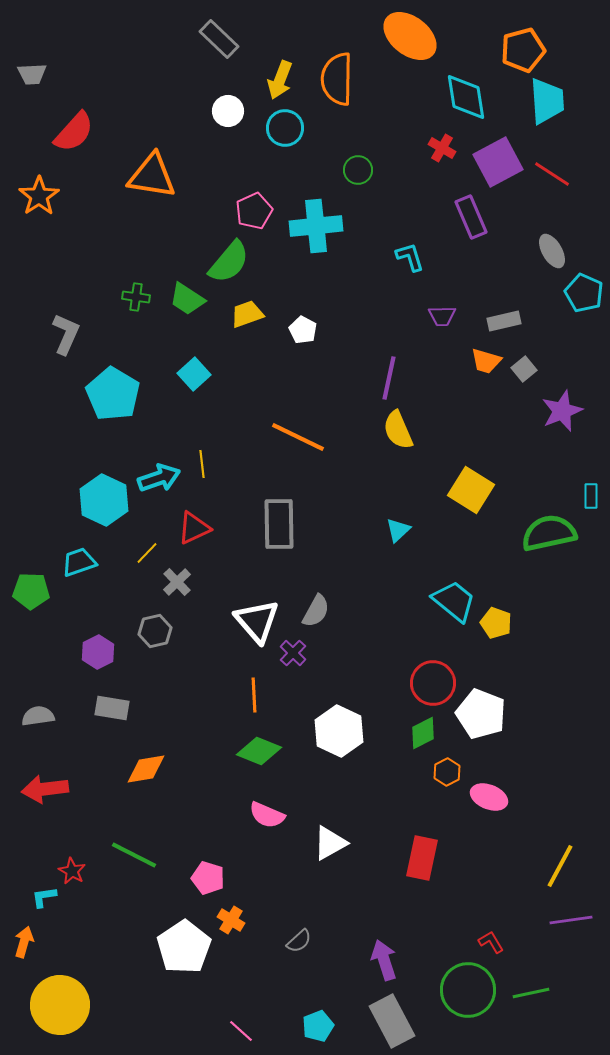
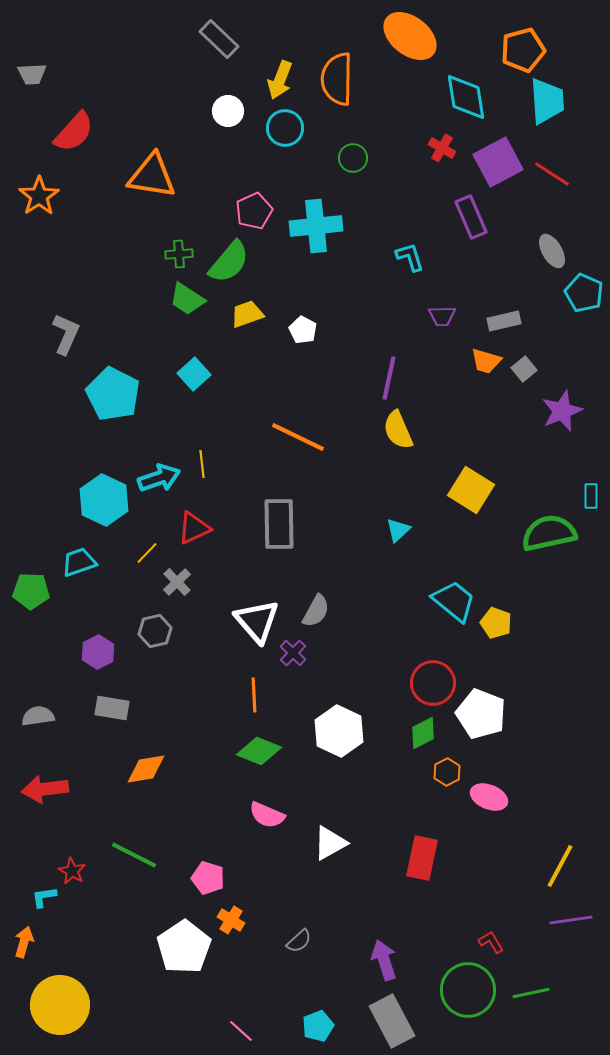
green circle at (358, 170): moved 5 px left, 12 px up
green cross at (136, 297): moved 43 px right, 43 px up; rotated 12 degrees counterclockwise
cyan pentagon at (113, 394): rotated 4 degrees counterclockwise
